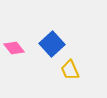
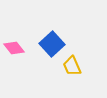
yellow trapezoid: moved 2 px right, 4 px up
